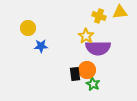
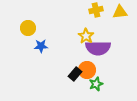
yellow cross: moved 3 px left, 6 px up; rotated 32 degrees counterclockwise
black rectangle: rotated 48 degrees clockwise
green star: moved 3 px right; rotated 24 degrees clockwise
